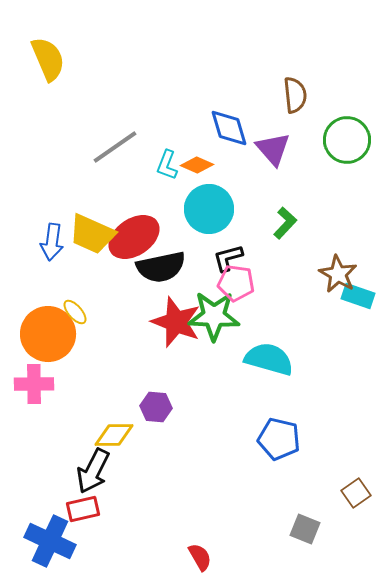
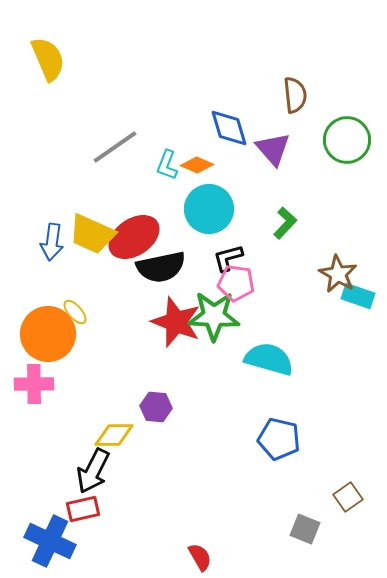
brown square: moved 8 px left, 4 px down
